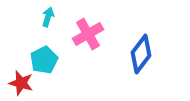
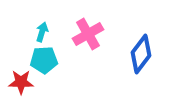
cyan arrow: moved 6 px left, 15 px down
cyan pentagon: rotated 24 degrees clockwise
red star: moved 1 px up; rotated 15 degrees counterclockwise
